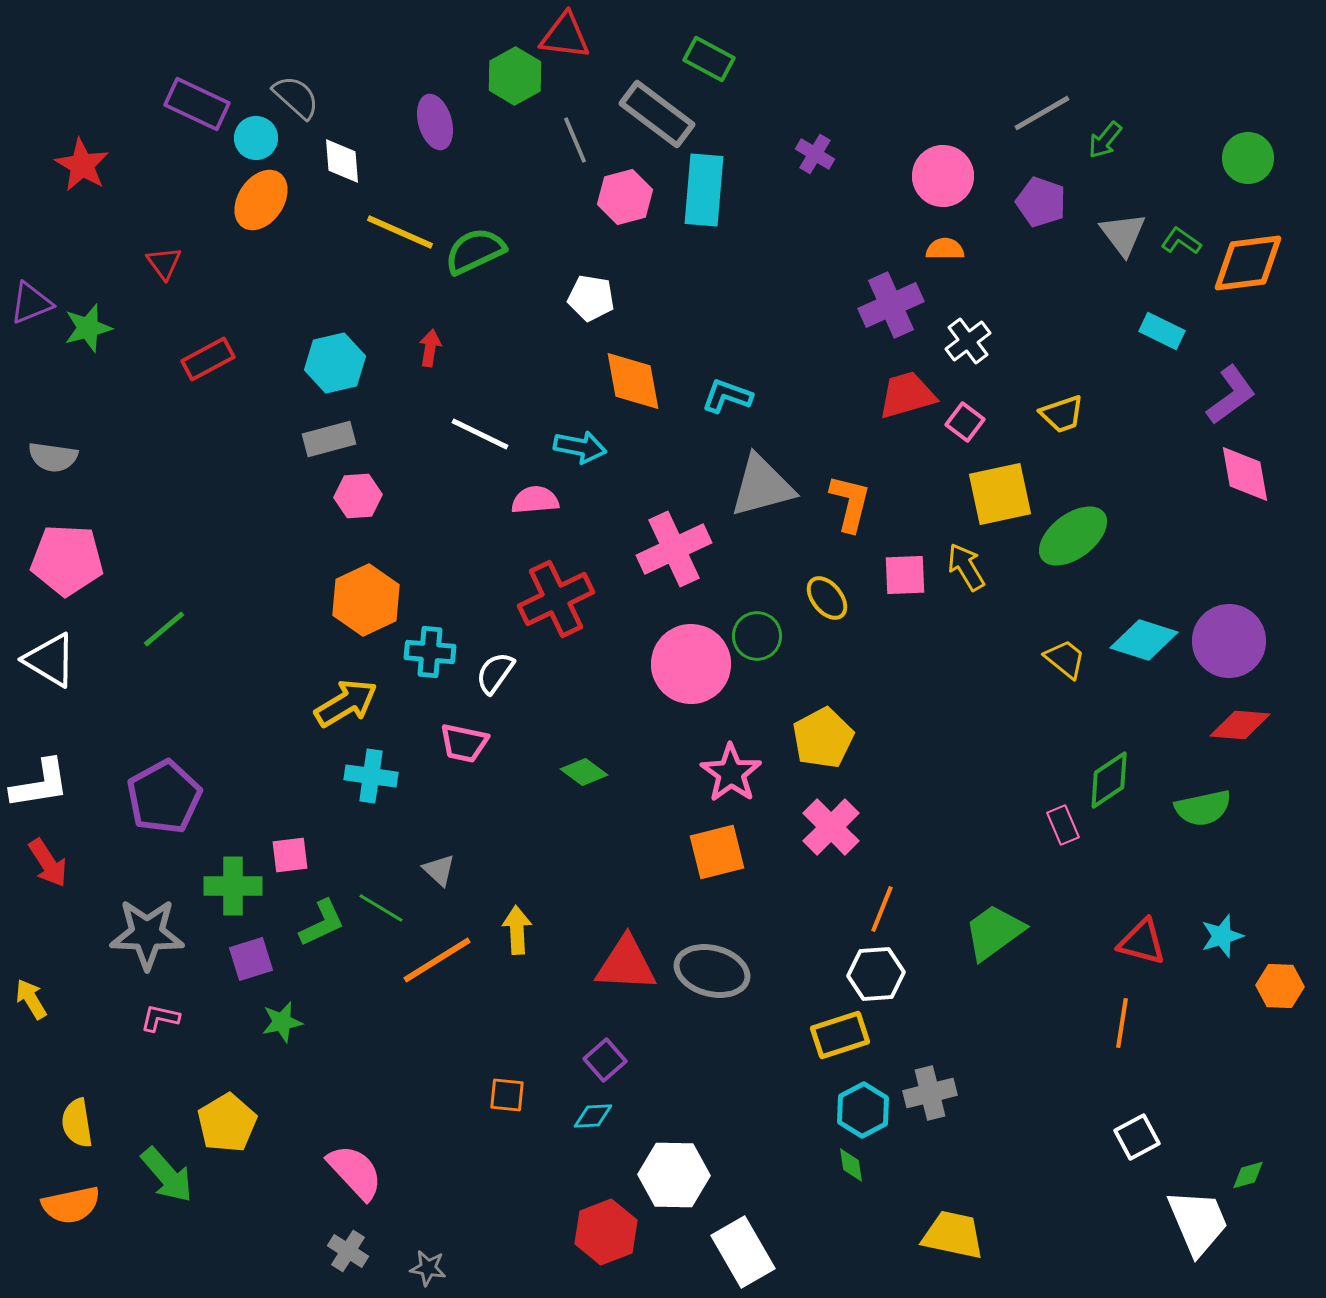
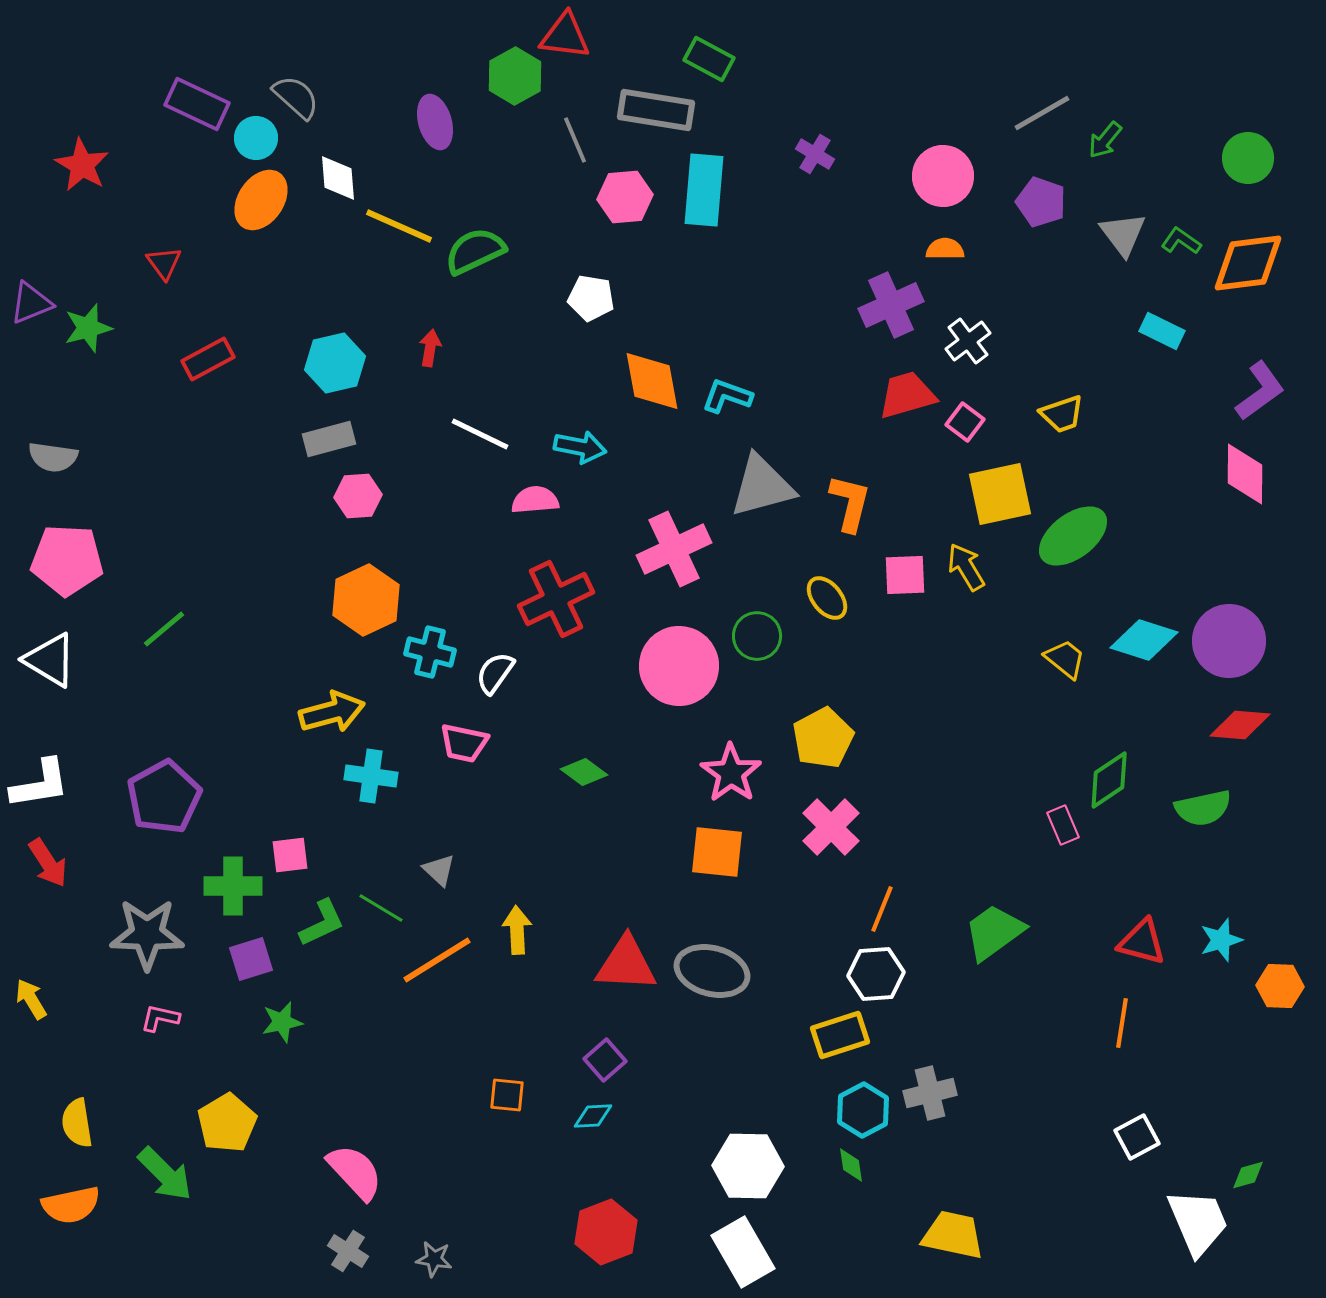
gray rectangle at (657, 114): moved 1 px left, 4 px up; rotated 28 degrees counterclockwise
white diamond at (342, 161): moved 4 px left, 17 px down
pink hexagon at (625, 197): rotated 10 degrees clockwise
yellow line at (400, 232): moved 1 px left, 6 px up
orange diamond at (633, 381): moved 19 px right
purple L-shape at (1231, 395): moved 29 px right, 4 px up
pink diamond at (1245, 474): rotated 10 degrees clockwise
cyan cross at (430, 652): rotated 9 degrees clockwise
pink circle at (691, 664): moved 12 px left, 2 px down
yellow arrow at (346, 703): moved 14 px left, 9 px down; rotated 16 degrees clockwise
orange square at (717, 852): rotated 20 degrees clockwise
cyan star at (1222, 936): moved 1 px left, 4 px down
green arrow at (167, 1175): moved 2 px left, 1 px up; rotated 4 degrees counterclockwise
white hexagon at (674, 1175): moved 74 px right, 9 px up
gray star at (428, 1268): moved 6 px right, 9 px up
